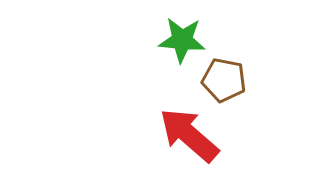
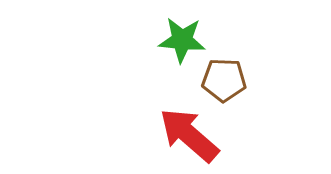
brown pentagon: rotated 9 degrees counterclockwise
